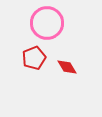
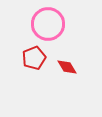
pink circle: moved 1 px right, 1 px down
